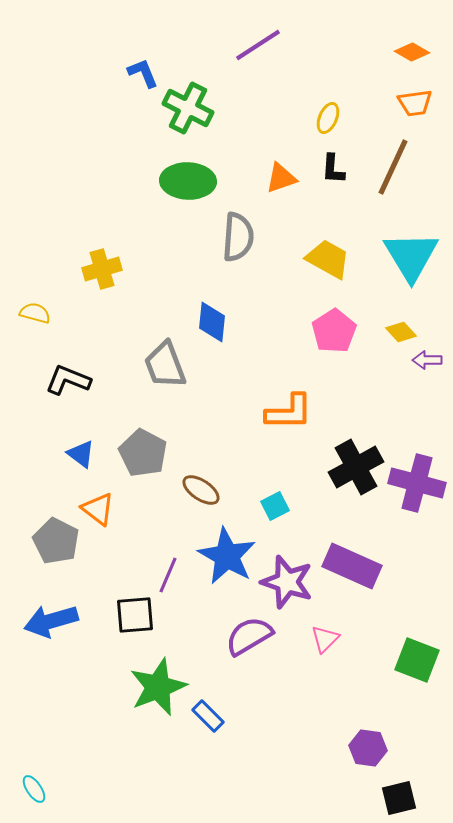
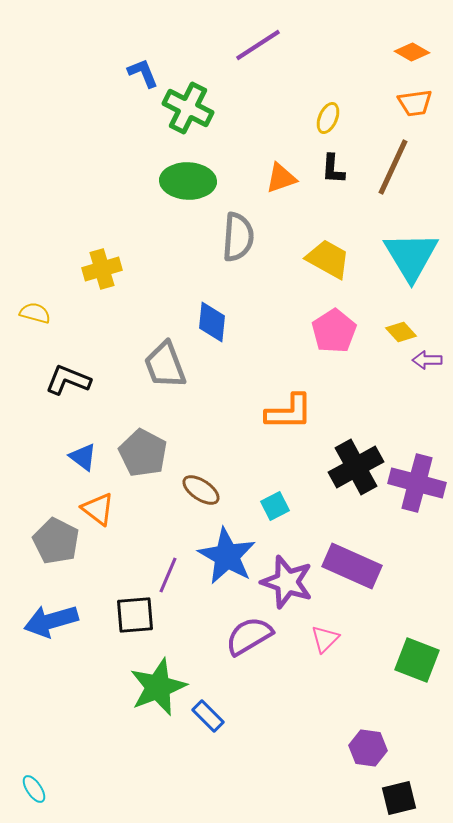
blue triangle at (81, 454): moved 2 px right, 3 px down
